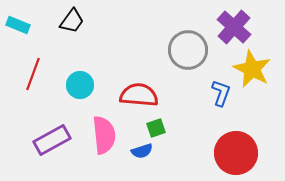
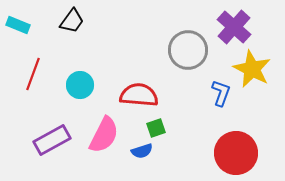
pink semicircle: rotated 33 degrees clockwise
